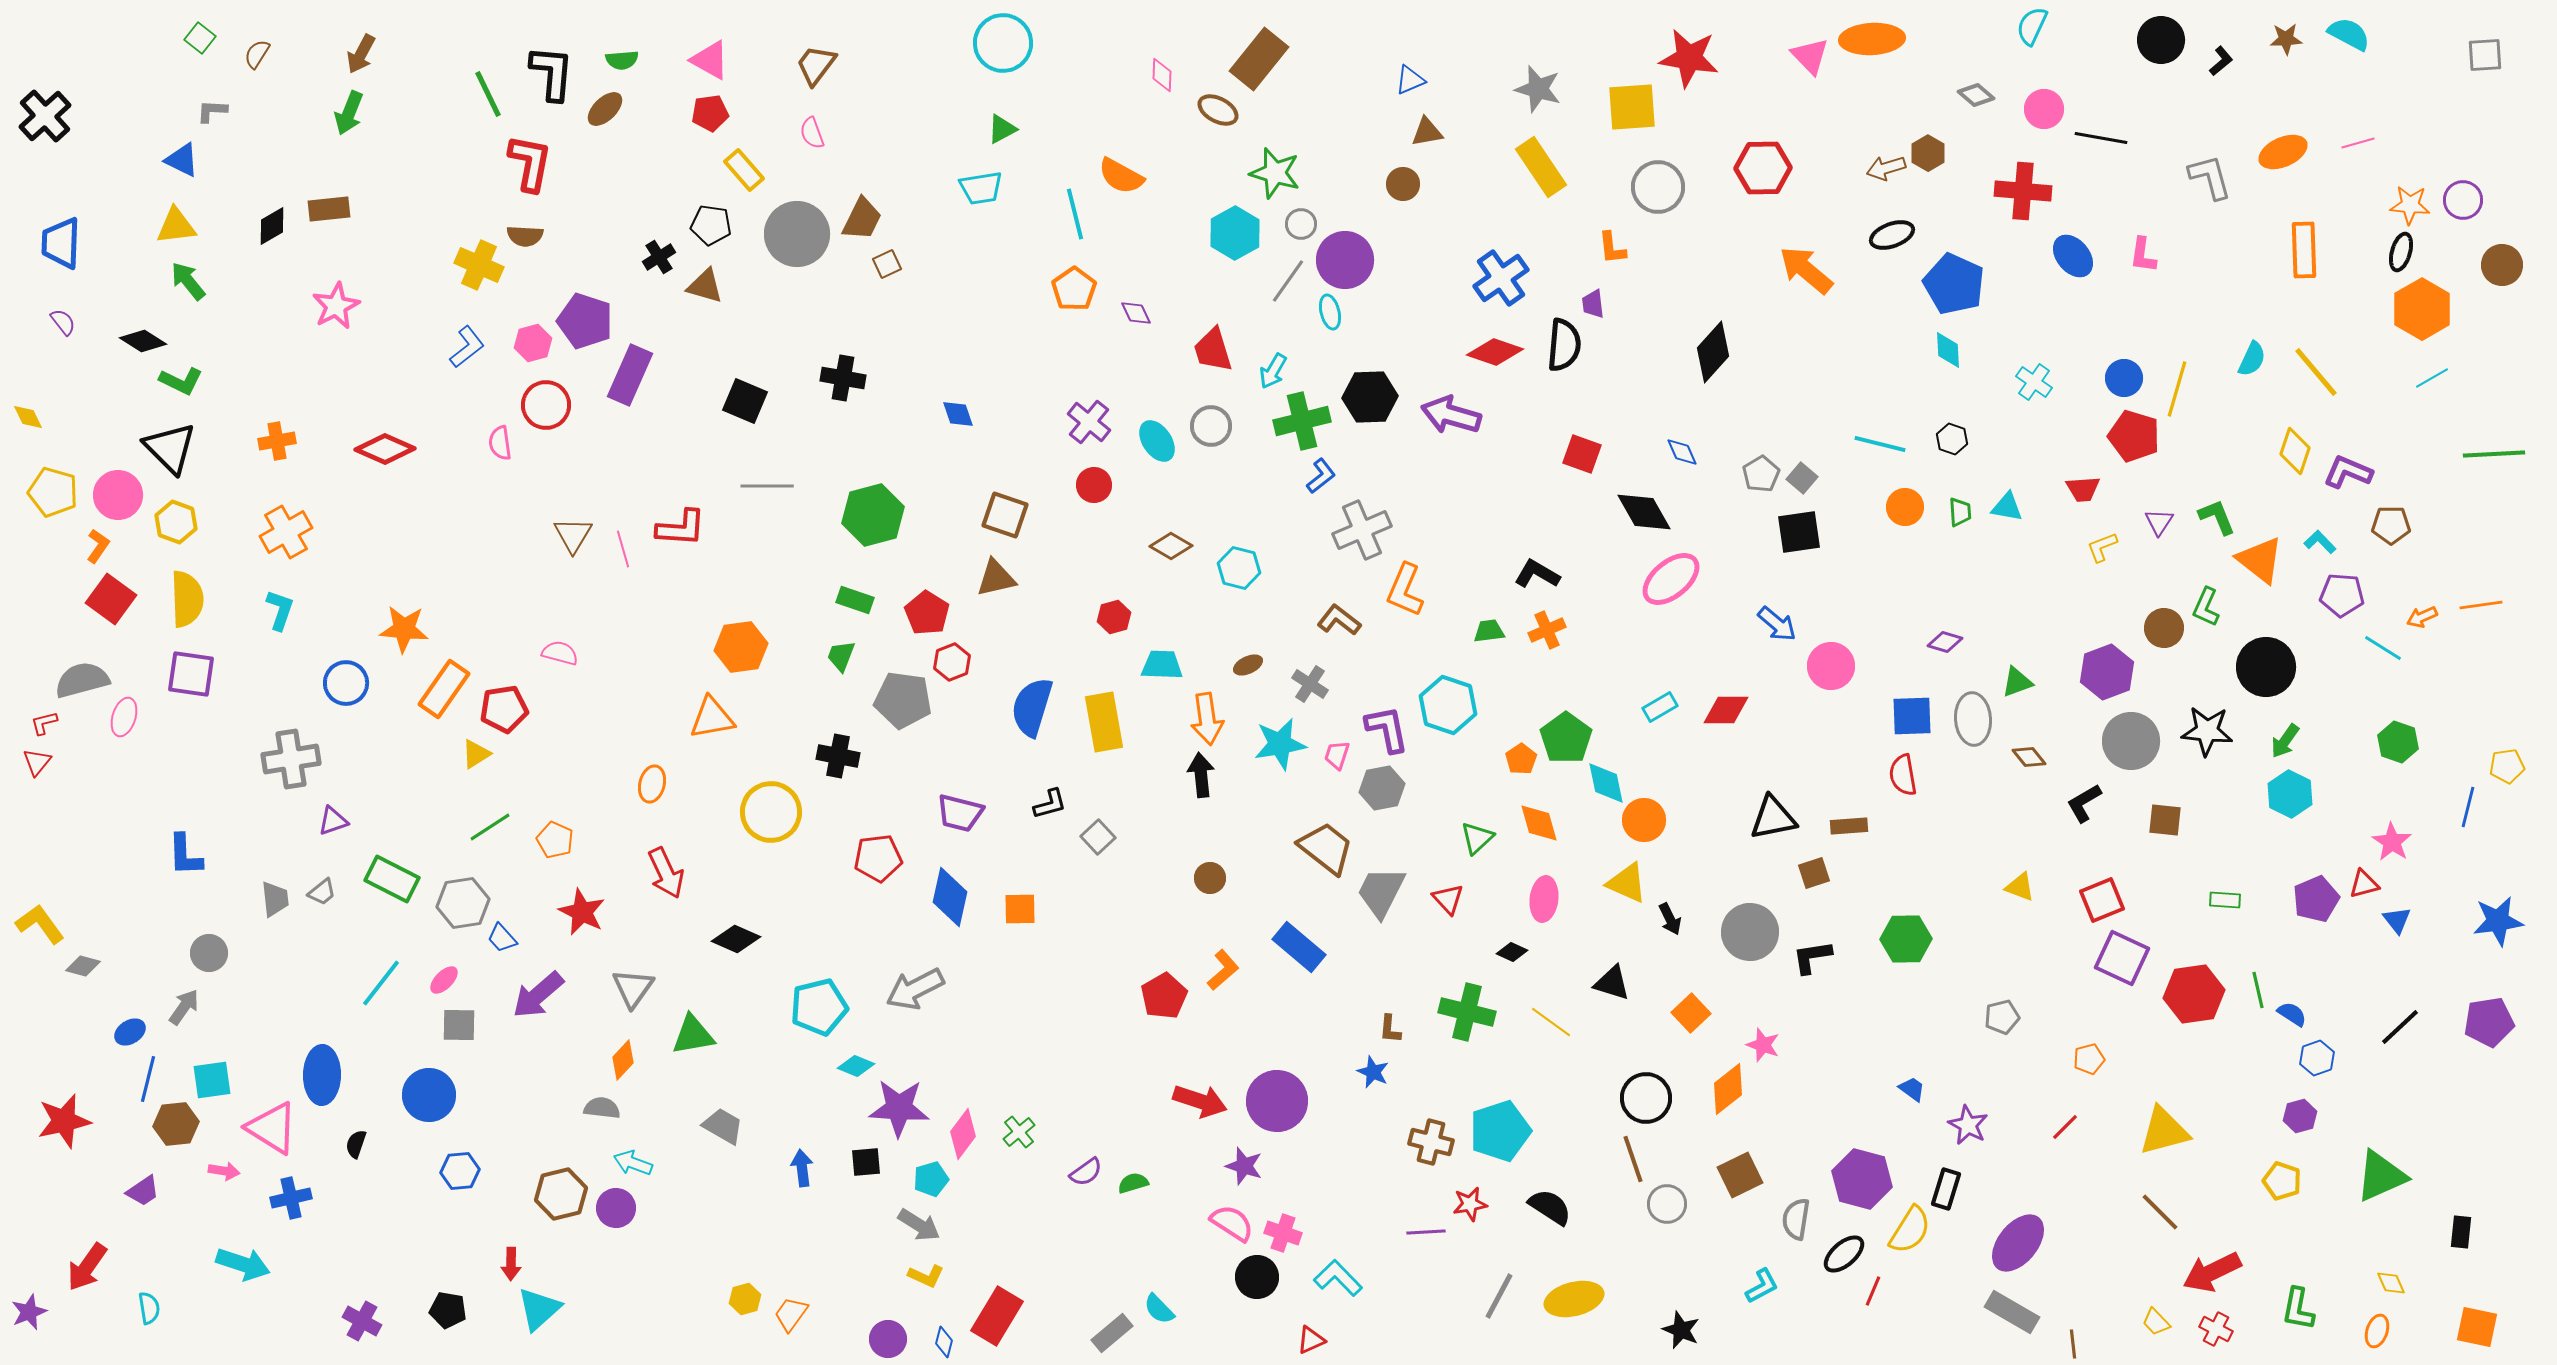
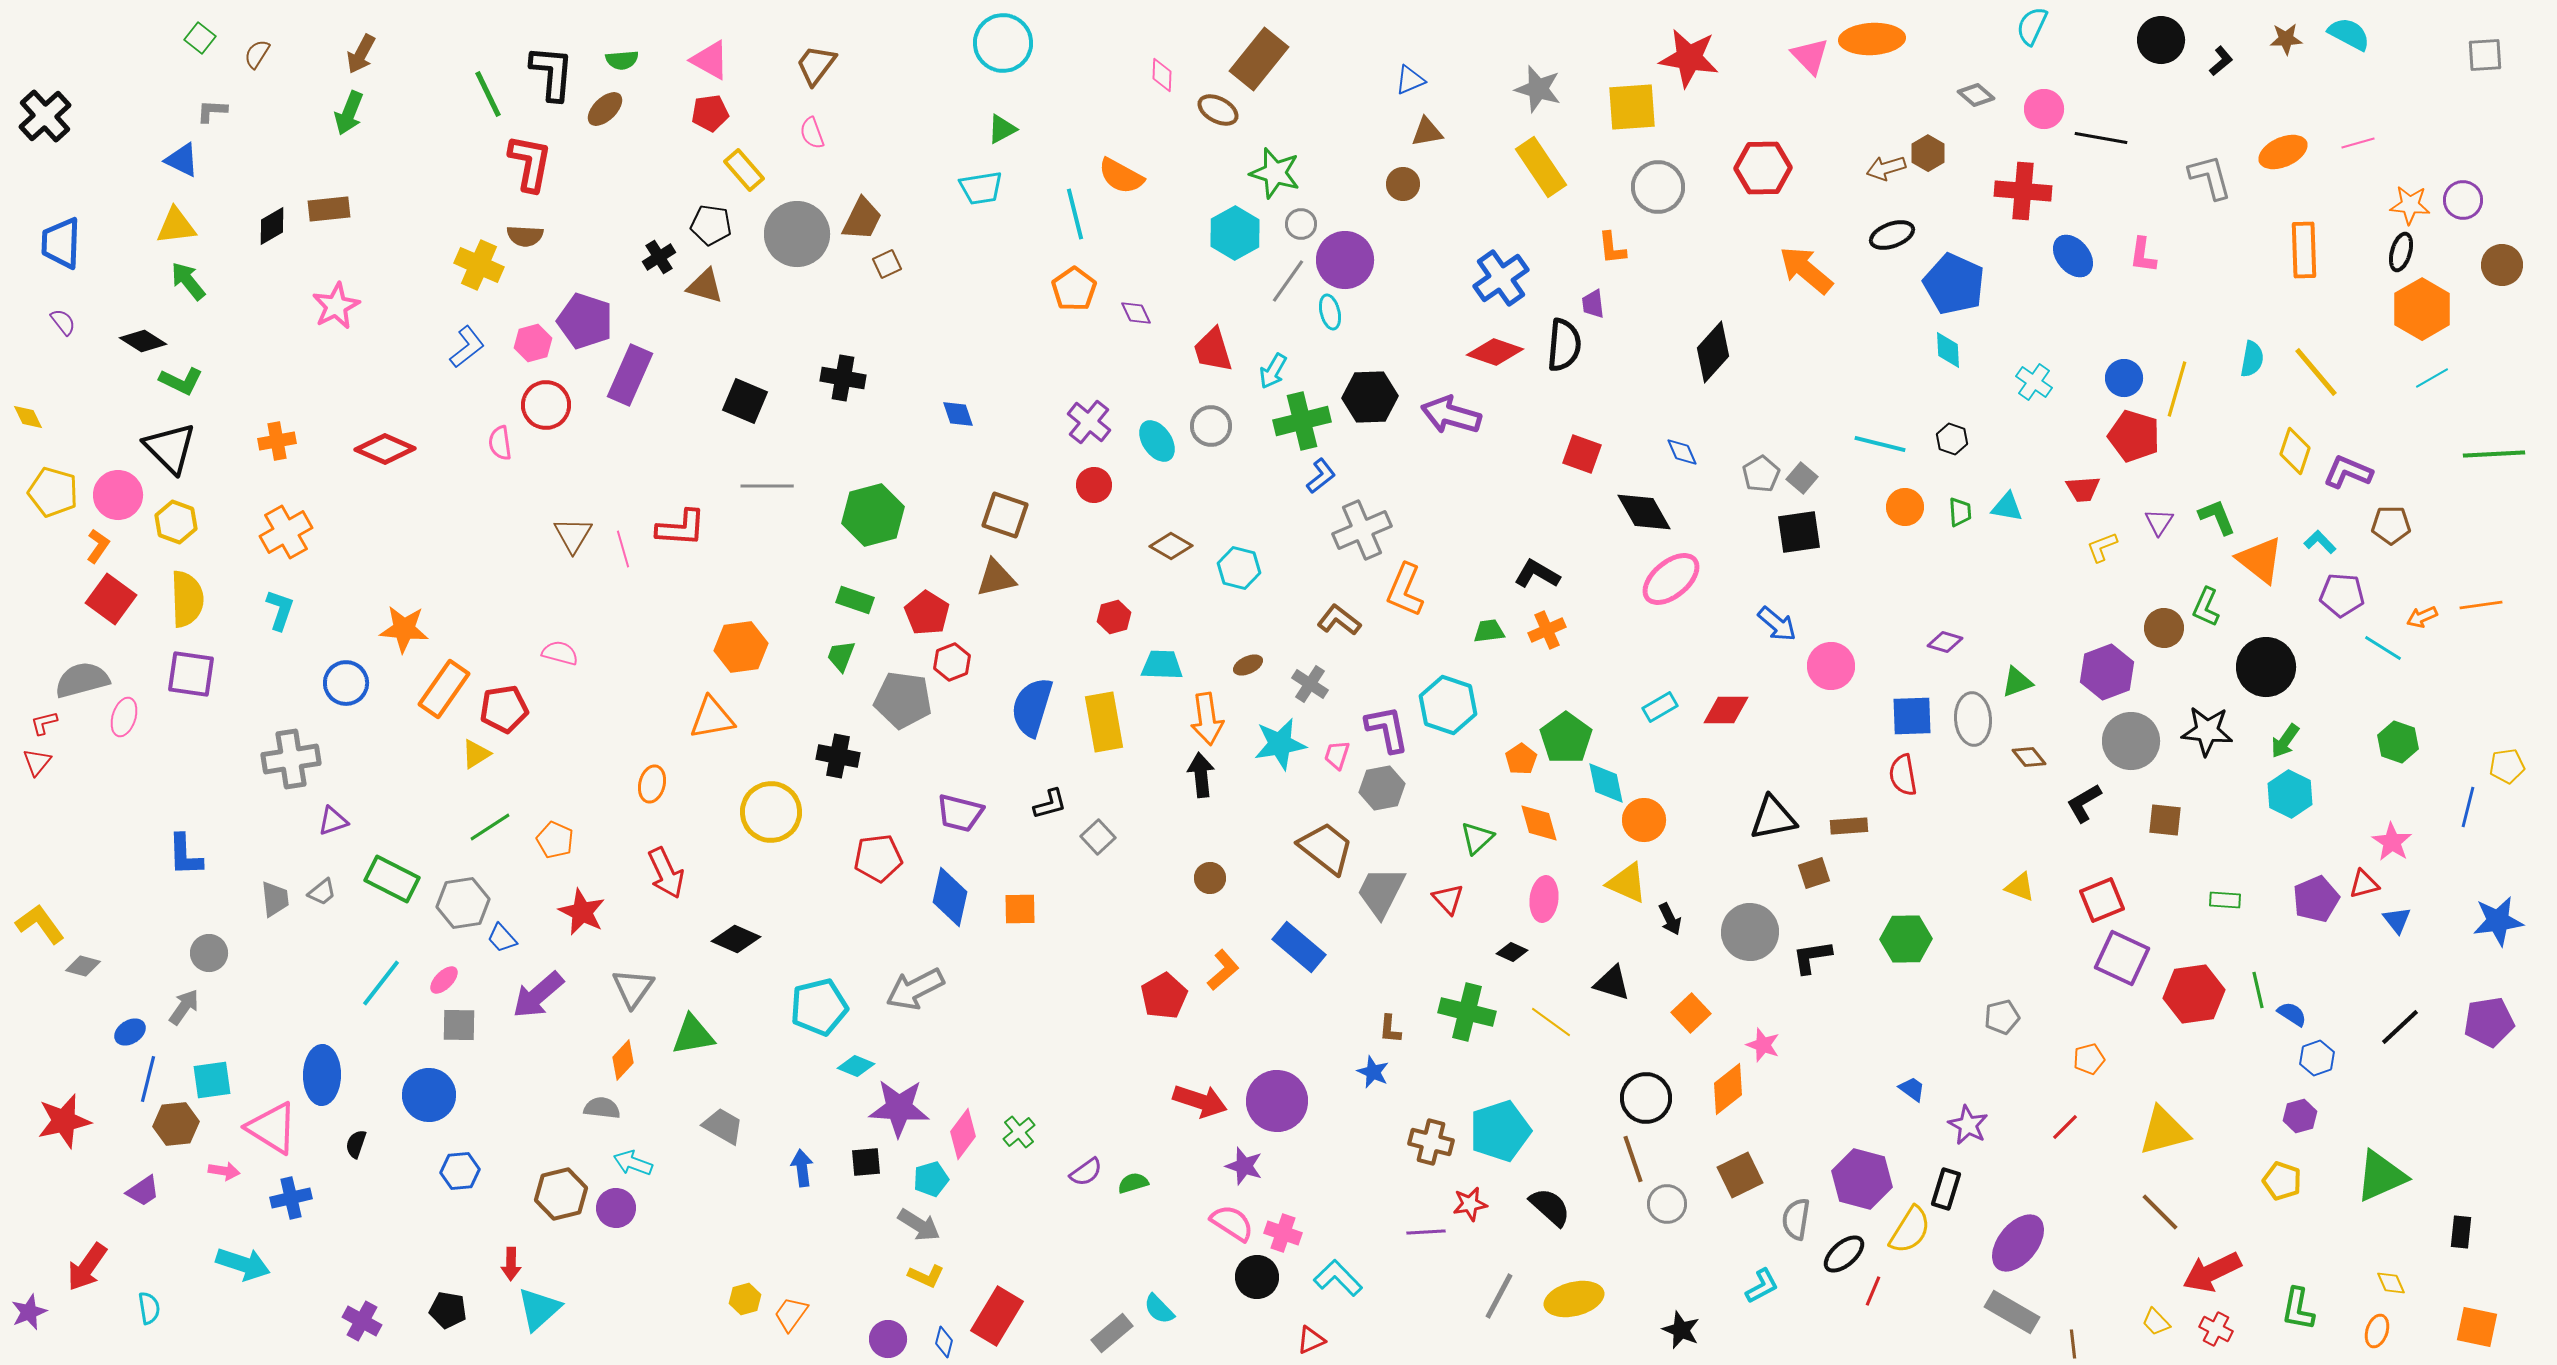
cyan semicircle at (2252, 359): rotated 15 degrees counterclockwise
black semicircle at (1550, 1207): rotated 9 degrees clockwise
